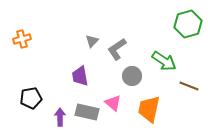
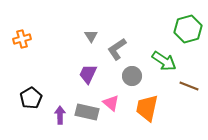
green hexagon: moved 5 px down
gray triangle: moved 1 px left, 5 px up; rotated 16 degrees counterclockwise
purple trapezoid: moved 8 px right, 2 px up; rotated 35 degrees clockwise
black pentagon: rotated 20 degrees counterclockwise
pink triangle: moved 2 px left
orange trapezoid: moved 2 px left, 1 px up
purple arrow: moved 2 px up
